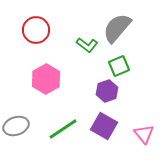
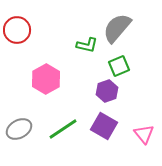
red circle: moved 19 px left
green L-shape: rotated 25 degrees counterclockwise
gray ellipse: moved 3 px right, 3 px down; rotated 10 degrees counterclockwise
